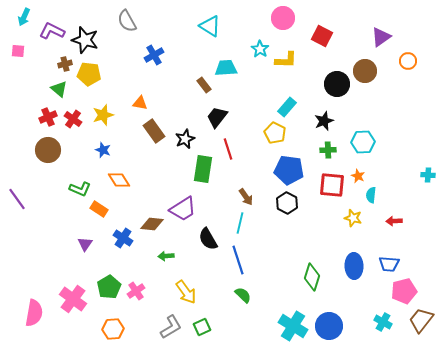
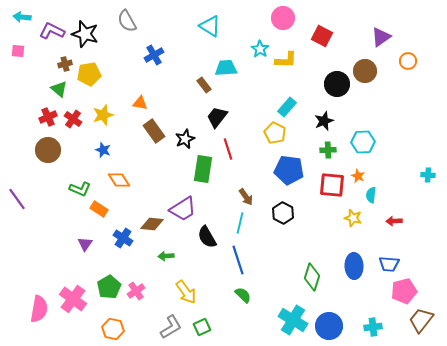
cyan arrow at (24, 17): moved 2 px left; rotated 72 degrees clockwise
black star at (85, 40): moved 6 px up
yellow pentagon at (89, 74): rotated 15 degrees counterclockwise
black hexagon at (287, 203): moved 4 px left, 10 px down
black semicircle at (208, 239): moved 1 px left, 2 px up
pink semicircle at (34, 313): moved 5 px right, 4 px up
cyan cross at (383, 322): moved 10 px left, 5 px down; rotated 36 degrees counterclockwise
cyan cross at (293, 326): moved 6 px up
orange hexagon at (113, 329): rotated 15 degrees clockwise
